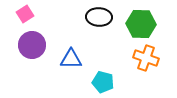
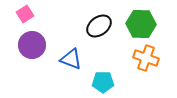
black ellipse: moved 9 px down; rotated 40 degrees counterclockwise
blue triangle: rotated 20 degrees clockwise
cyan pentagon: rotated 15 degrees counterclockwise
